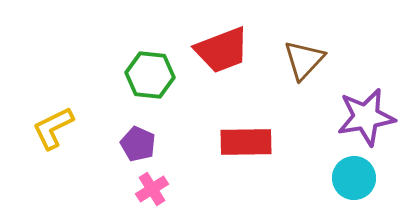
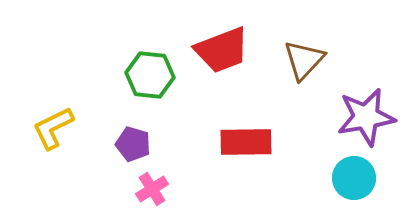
purple pentagon: moved 5 px left; rotated 8 degrees counterclockwise
